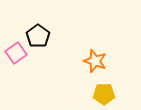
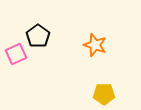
pink square: moved 1 px down; rotated 10 degrees clockwise
orange star: moved 16 px up
